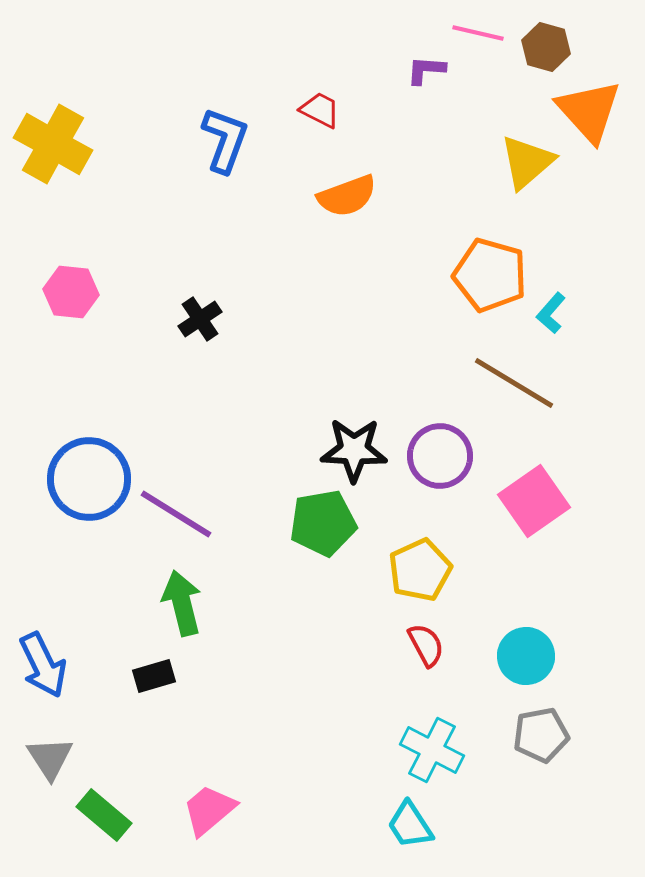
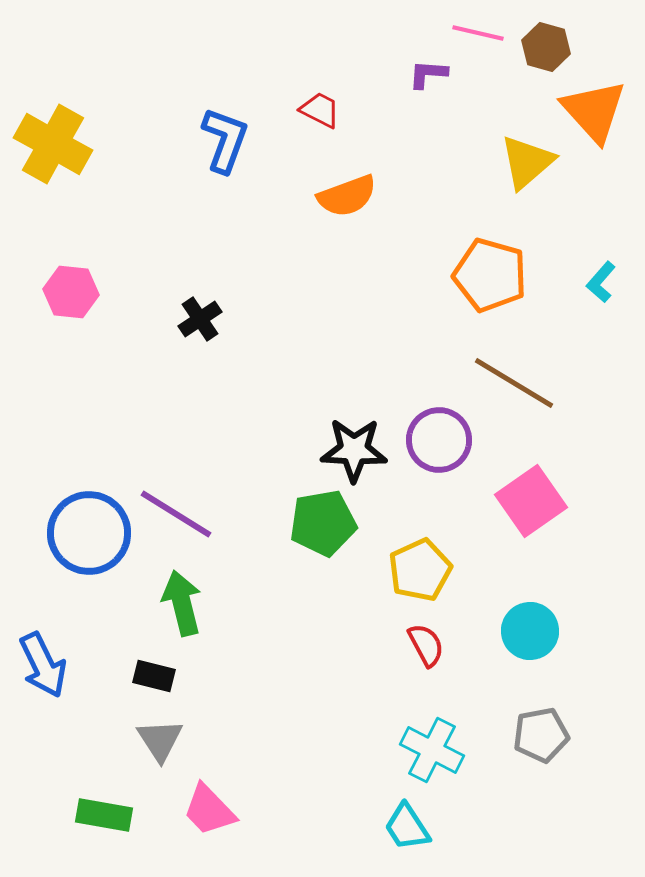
purple L-shape: moved 2 px right, 4 px down
orange triangle: moved 5 px right
cyan L-shape: moved 50 px right, 31 px up
purple circle: moved 1 px left, 16 px up
blue circle: moved 54 px down
pink square: moved 3 px left
cyan circle: moved 4 px right, 25 px up
black rectangle: rotated 30 degrees clockwise
gray triangle: moved 110 px right, 18 px up
pink trapezoid: rotated 94 degrees counterclockwise
green rectangle: rotated 30 degrees counterclockwise
cyan trapezoid: moved 3 px left, 2 px down
